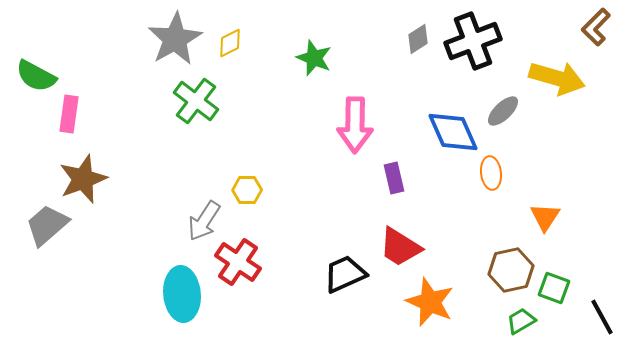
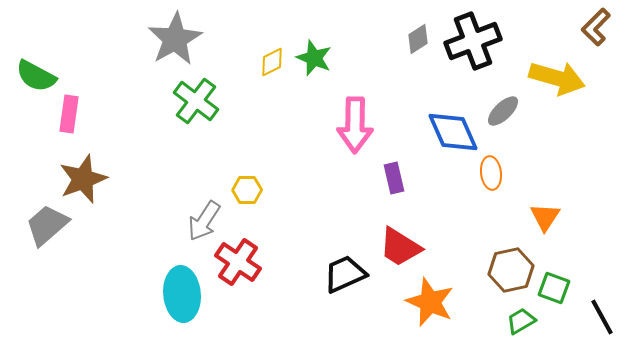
yellow diamond: moved 42 px right, 19 px down
